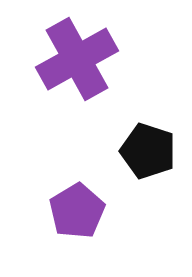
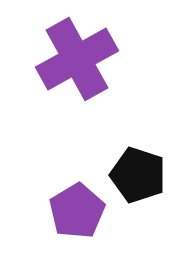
black pentagon: moved 10 px left, 24 px down
